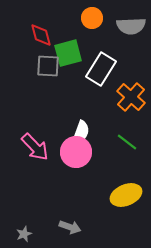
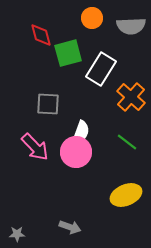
gray square: moved 38 px down
gray star: moved 7 px left; rotated 21 degrees clockwise
